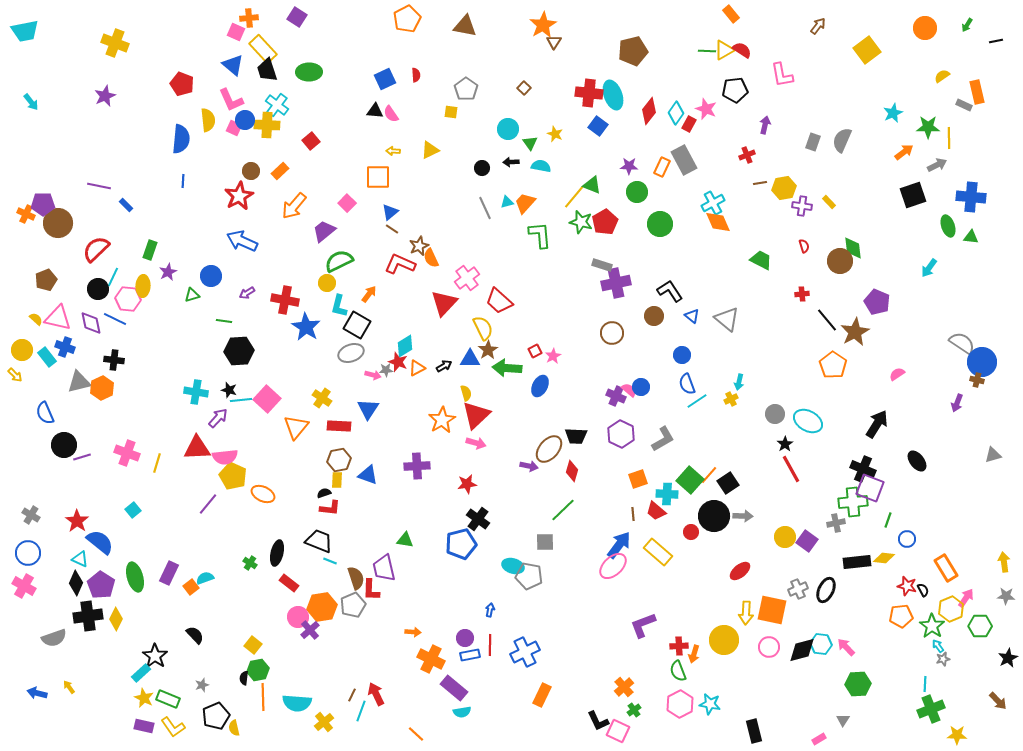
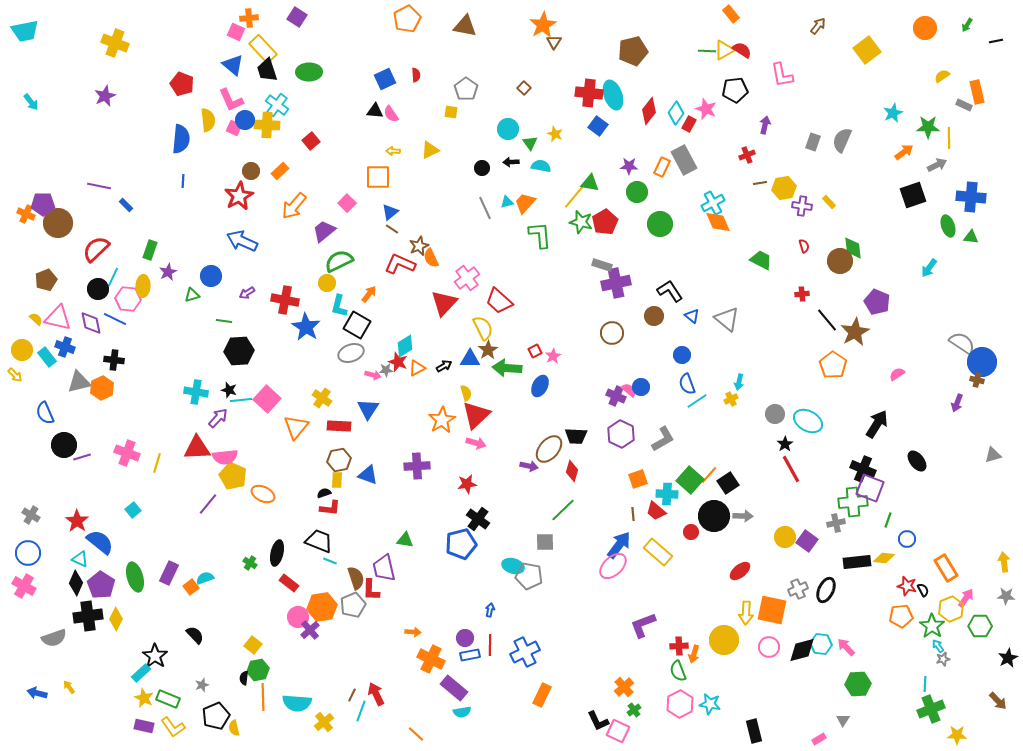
green triangle at (592, 185): moved 2 px left, 2 px up; rotated 12 degrees counterclockwise
